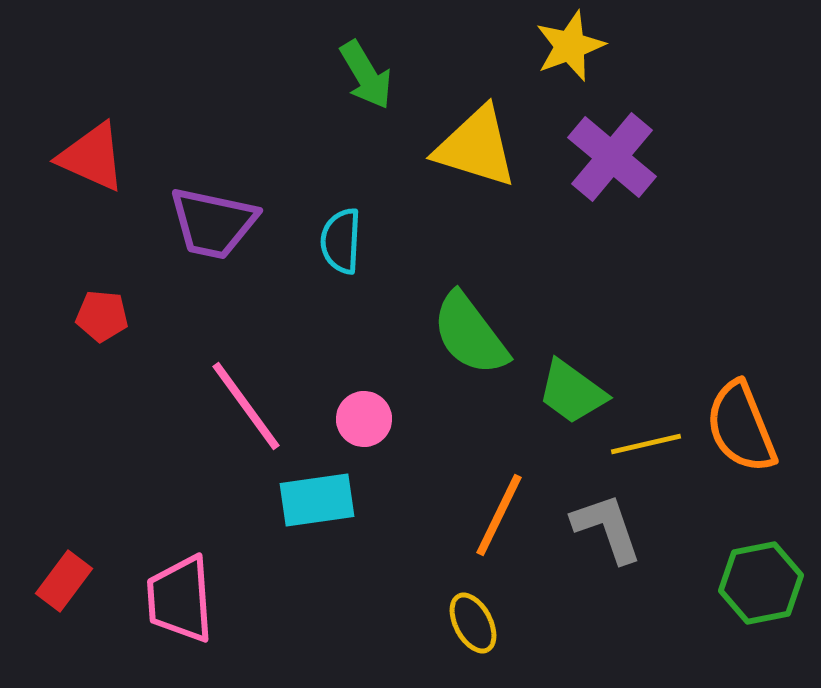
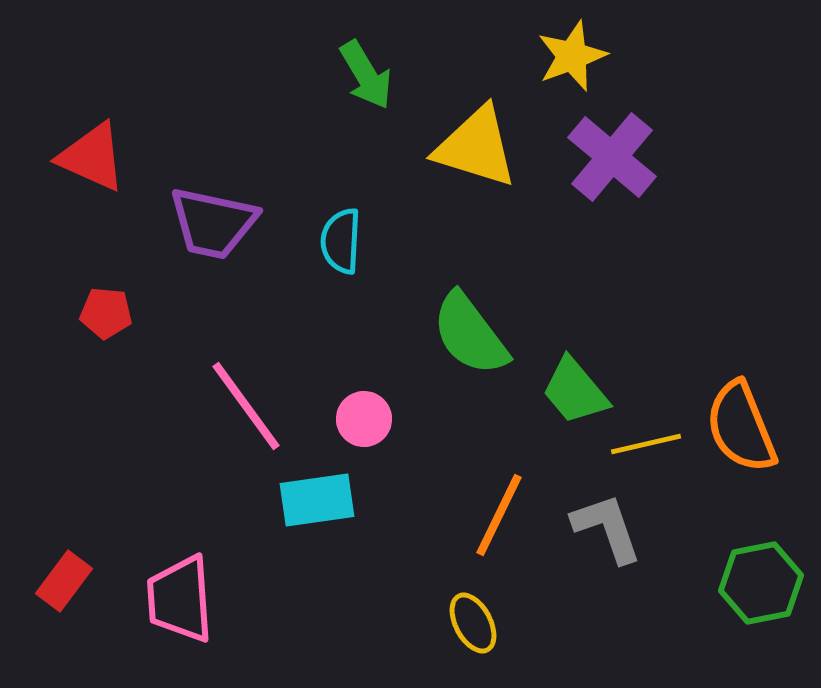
yellow star: moved 2 px right, 10 px down
red pentagon: moved 4 px right, 3 px up
green trapezoid: moved 3 px right, 1 px up; rotated 14 degrees clockwise
